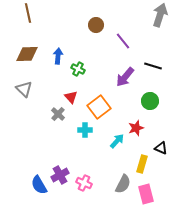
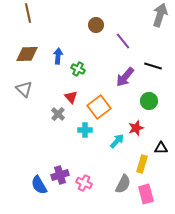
green circle: moved 1 px left
black triangle: rotated 24 degrees counterclockwise
purple cross: rotated 12 degrees clockwise
